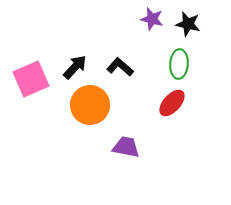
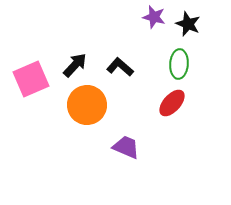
purple star: moved 2 px right, 2 px up
black star: rotated 10 degrees clockwise
black arrow: moved 2 px up
orange circle: moved 3 px left
purple trapezoid: rotated 12 degrees clockwise
